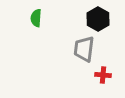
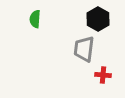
green semicircle: moved 1 px left, 1 px down
